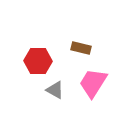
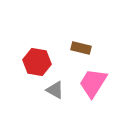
red hexagon: moved 1 px left, 1 px down; rotated 8 degrees clockwise
